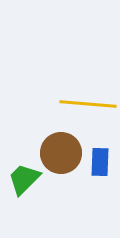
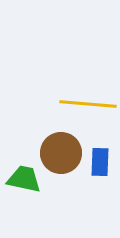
green trapezoid: rotated 57 degrees clockwise
